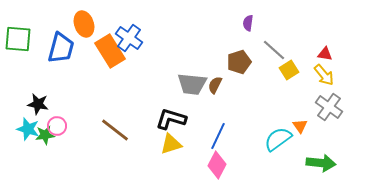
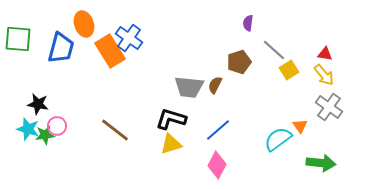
gray trapezoid: moved 3 px left, 3 px down
blue line: moved 6 px up; rotated 24 degrees clockwise
